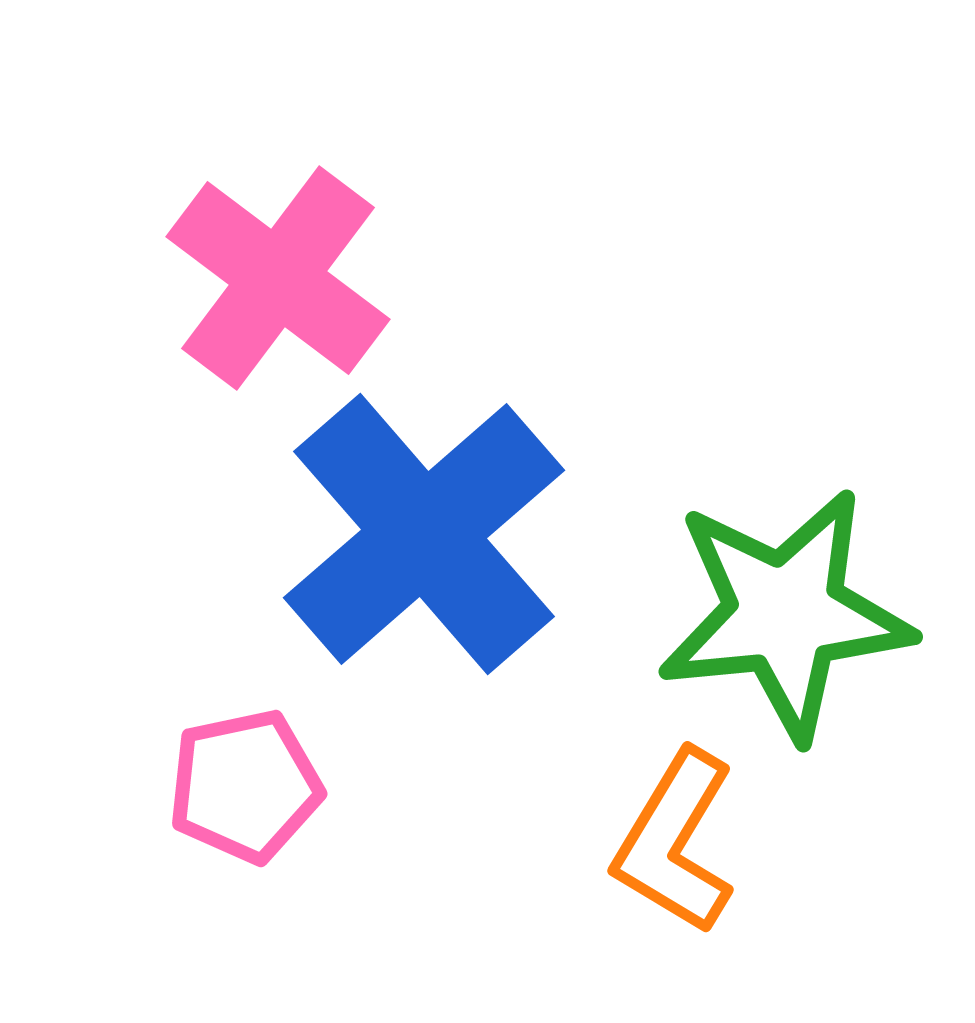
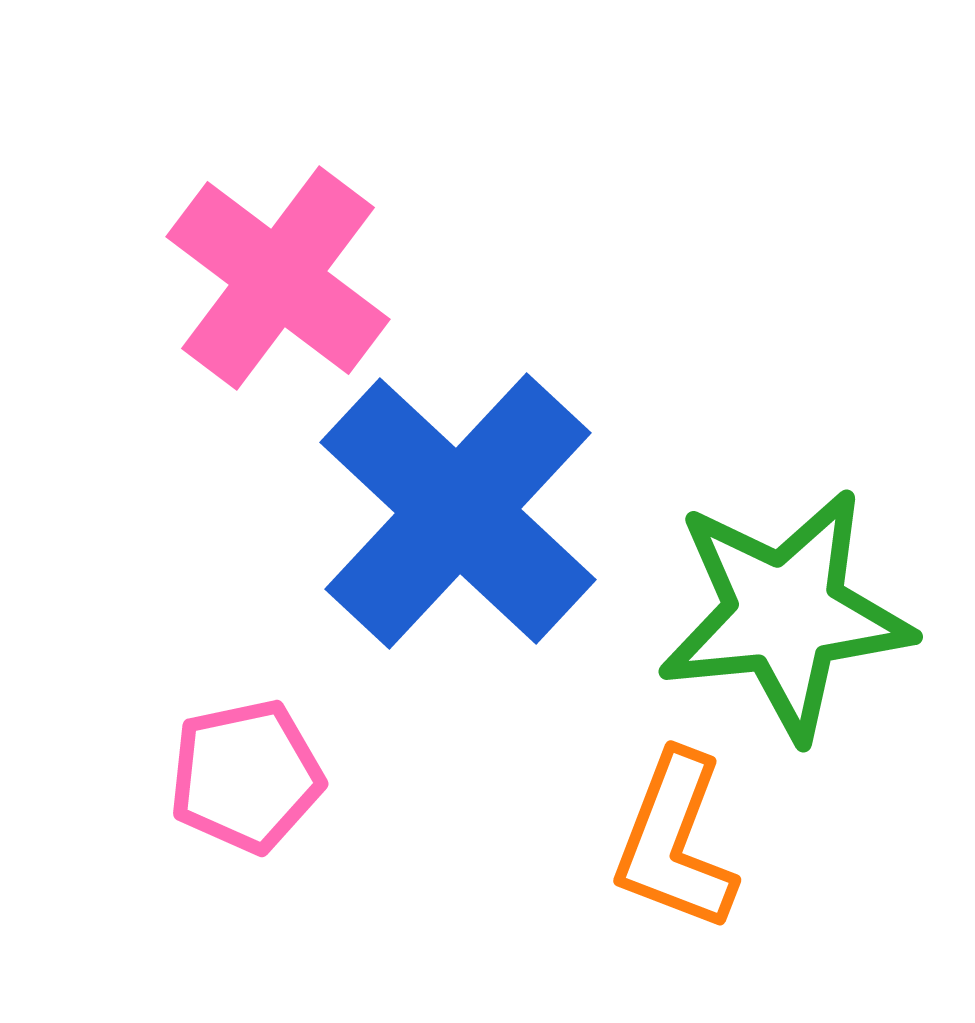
blue cross: moved 34 px right, 23 px up; rotated 6 degrees counterclockwise
pink pentagon: moved 1 px right, 10 px up
orange L-shape: rotated 10 degrees counterclockwise
